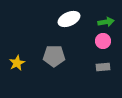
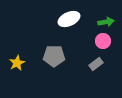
gray rectangle: moved 7 px left, 3 px up; rotated 32 degrees counterclockwise
